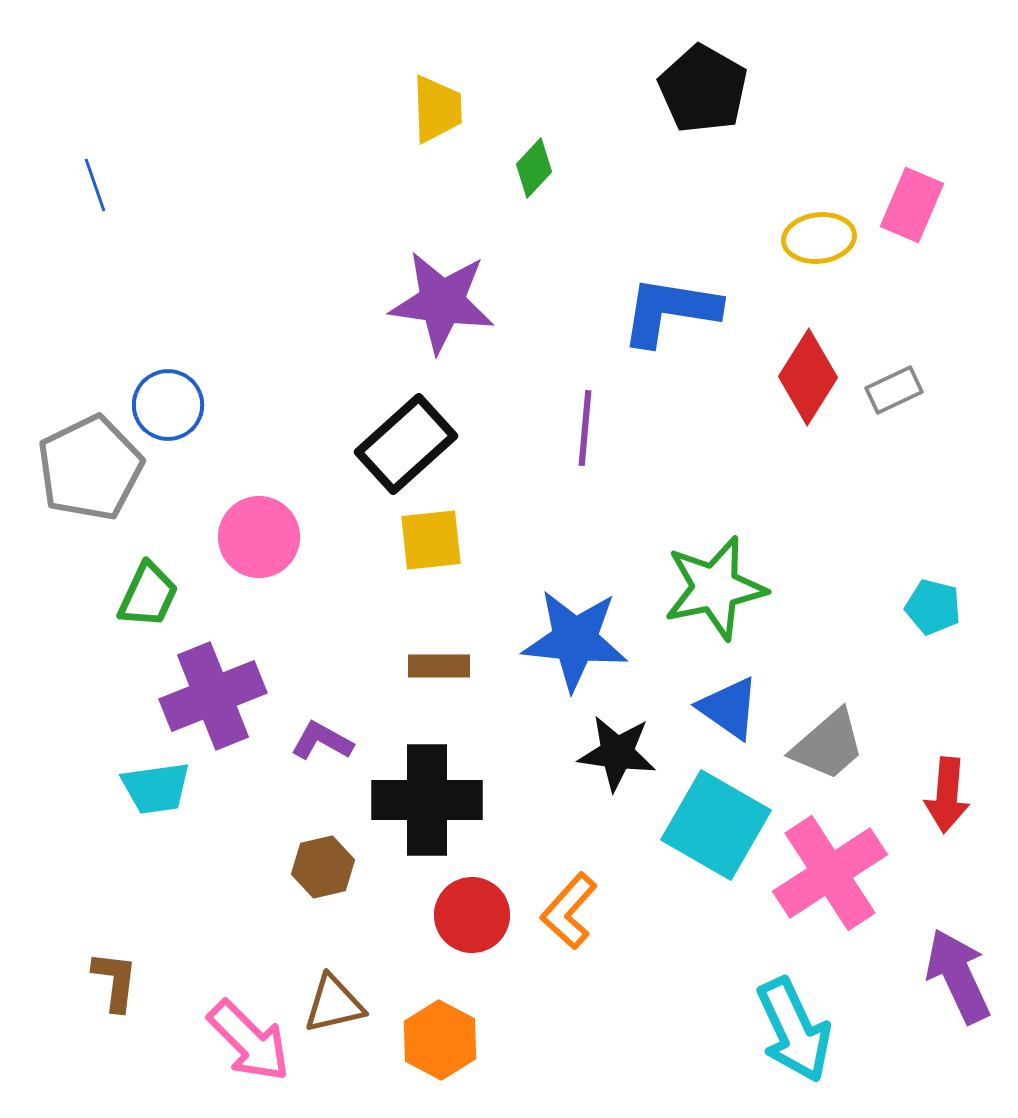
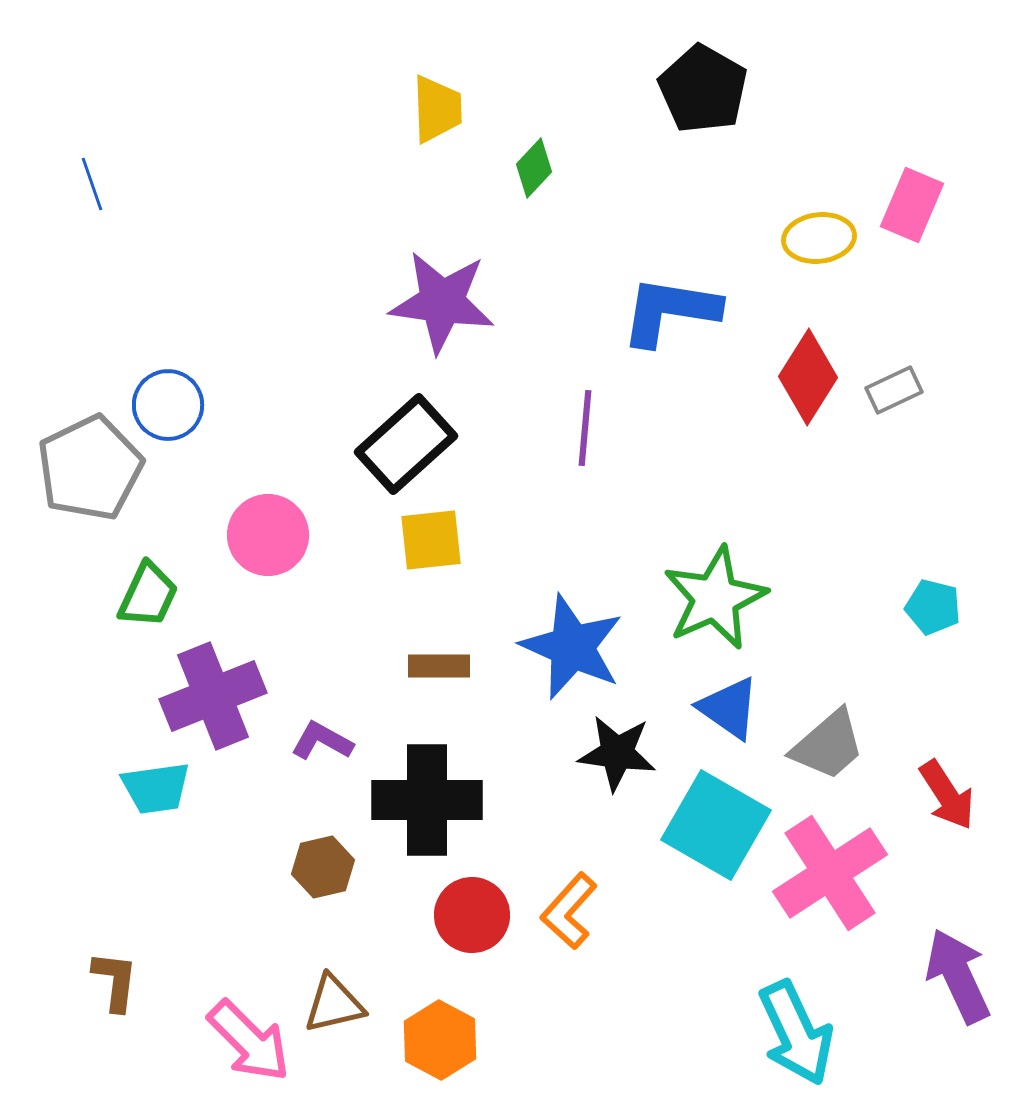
blue line: moved 3 px left, 1 px up
pink circle: moved 9 px right, 2 px up
green star: moved 10 px down; rotated 12 degrees counterclockwise
blue star: moved 3 px left, 7 px down; rotated 18 degrees clockwise
red arrow: rotated 38 degrees counterclockwise
cyan arrow: moved 2 px right, 3 px down
